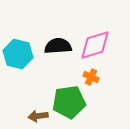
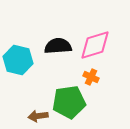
cyan hexagon: moved 6 px down
